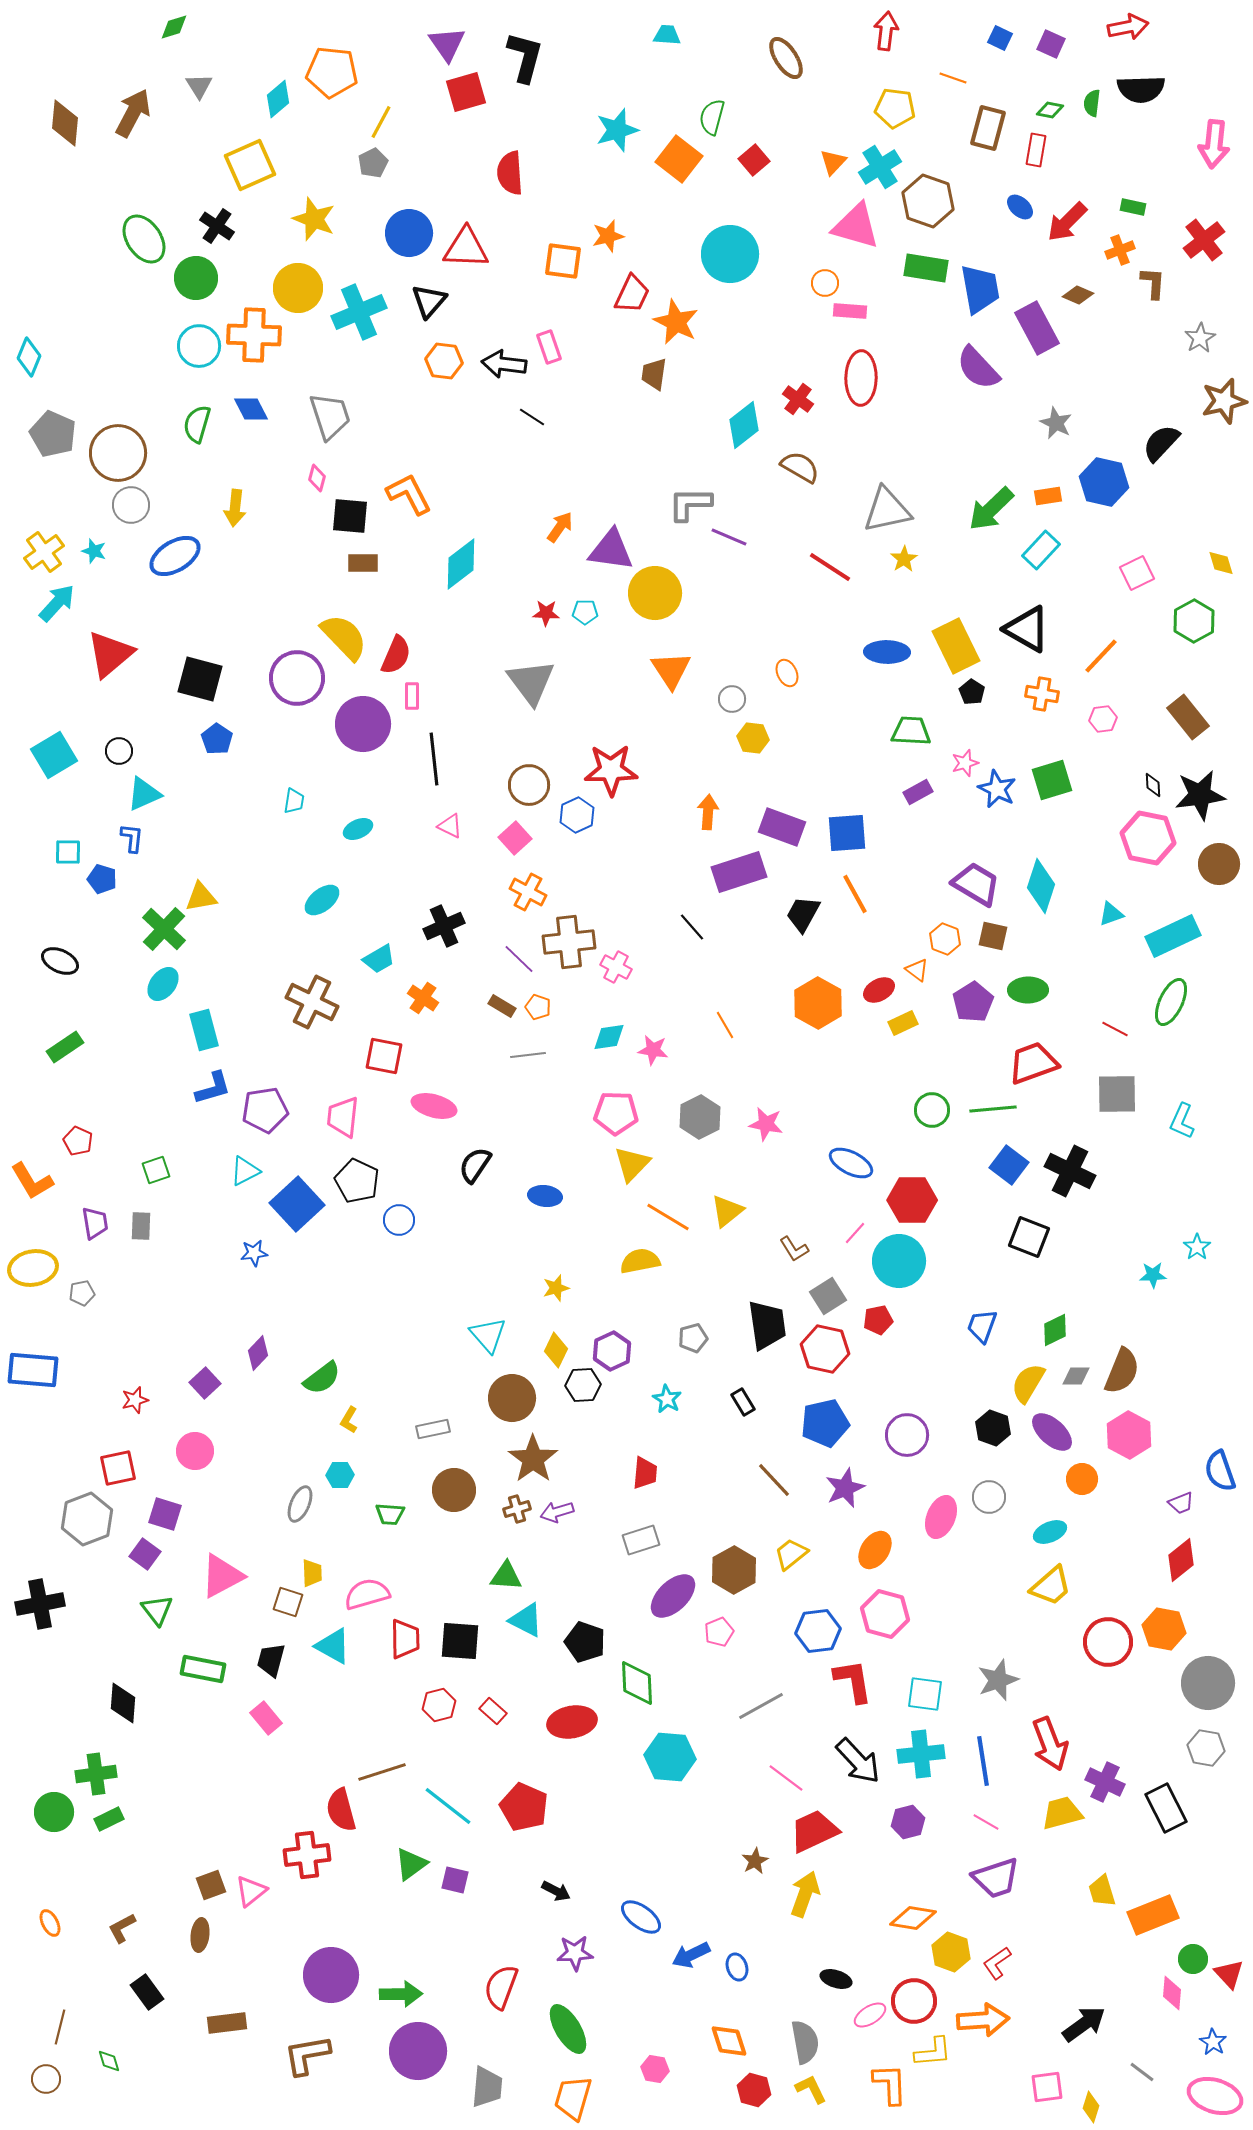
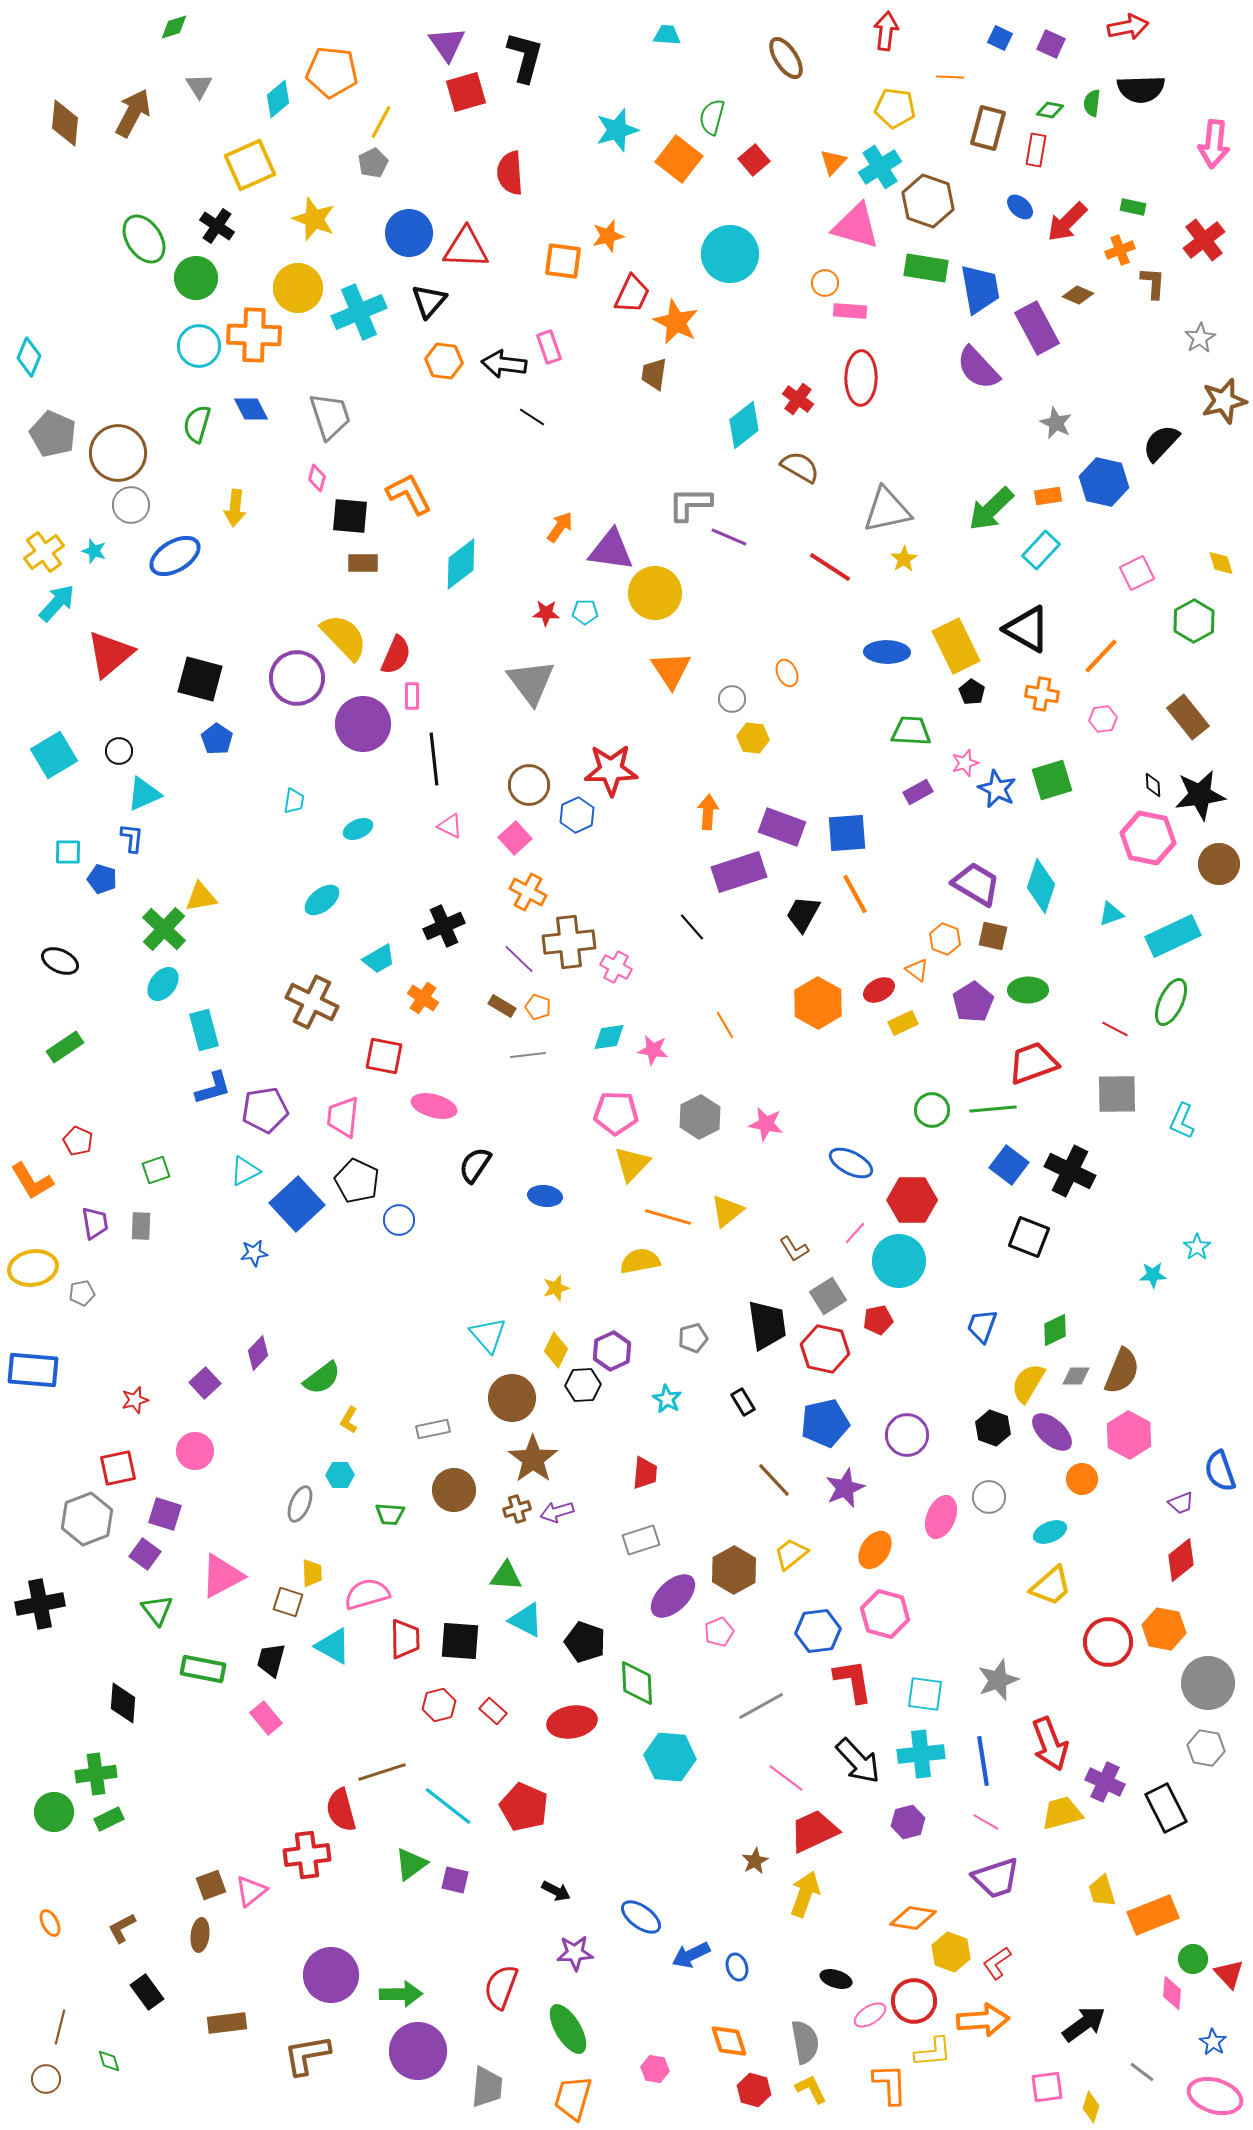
orange line at (953, 78): moved 3 px left, 1 px up; rotated 16 degrees counterclockwise
orange line at (668, 1217): rotated 15 degrees counterclockwise
